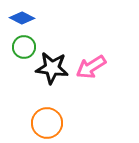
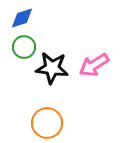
blue diamond: rotated 45 degrees counterclockwise
pink arrow: moved 3 px right, 2 px up
